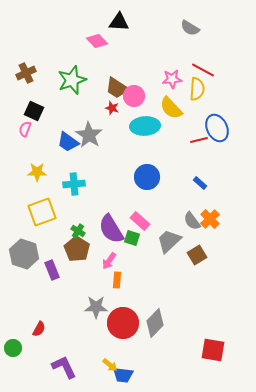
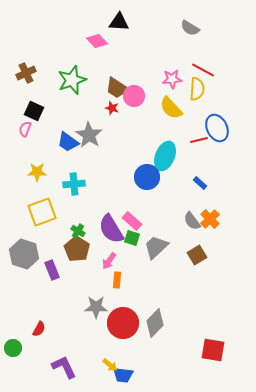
cyan ellipse at (145, 126): moved 20 px right, 30 px down; rotated 64 degrees counterclockwise
pink rectangle at (140, 221): moved 8 px left
gray trapezoid at (169, 241): moved 13 px left, 6 px down
